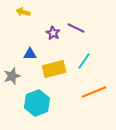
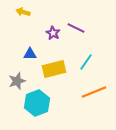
cyan line: moved 2 px right, 1 px down
gray star: moved 5 px right, 5 px down
